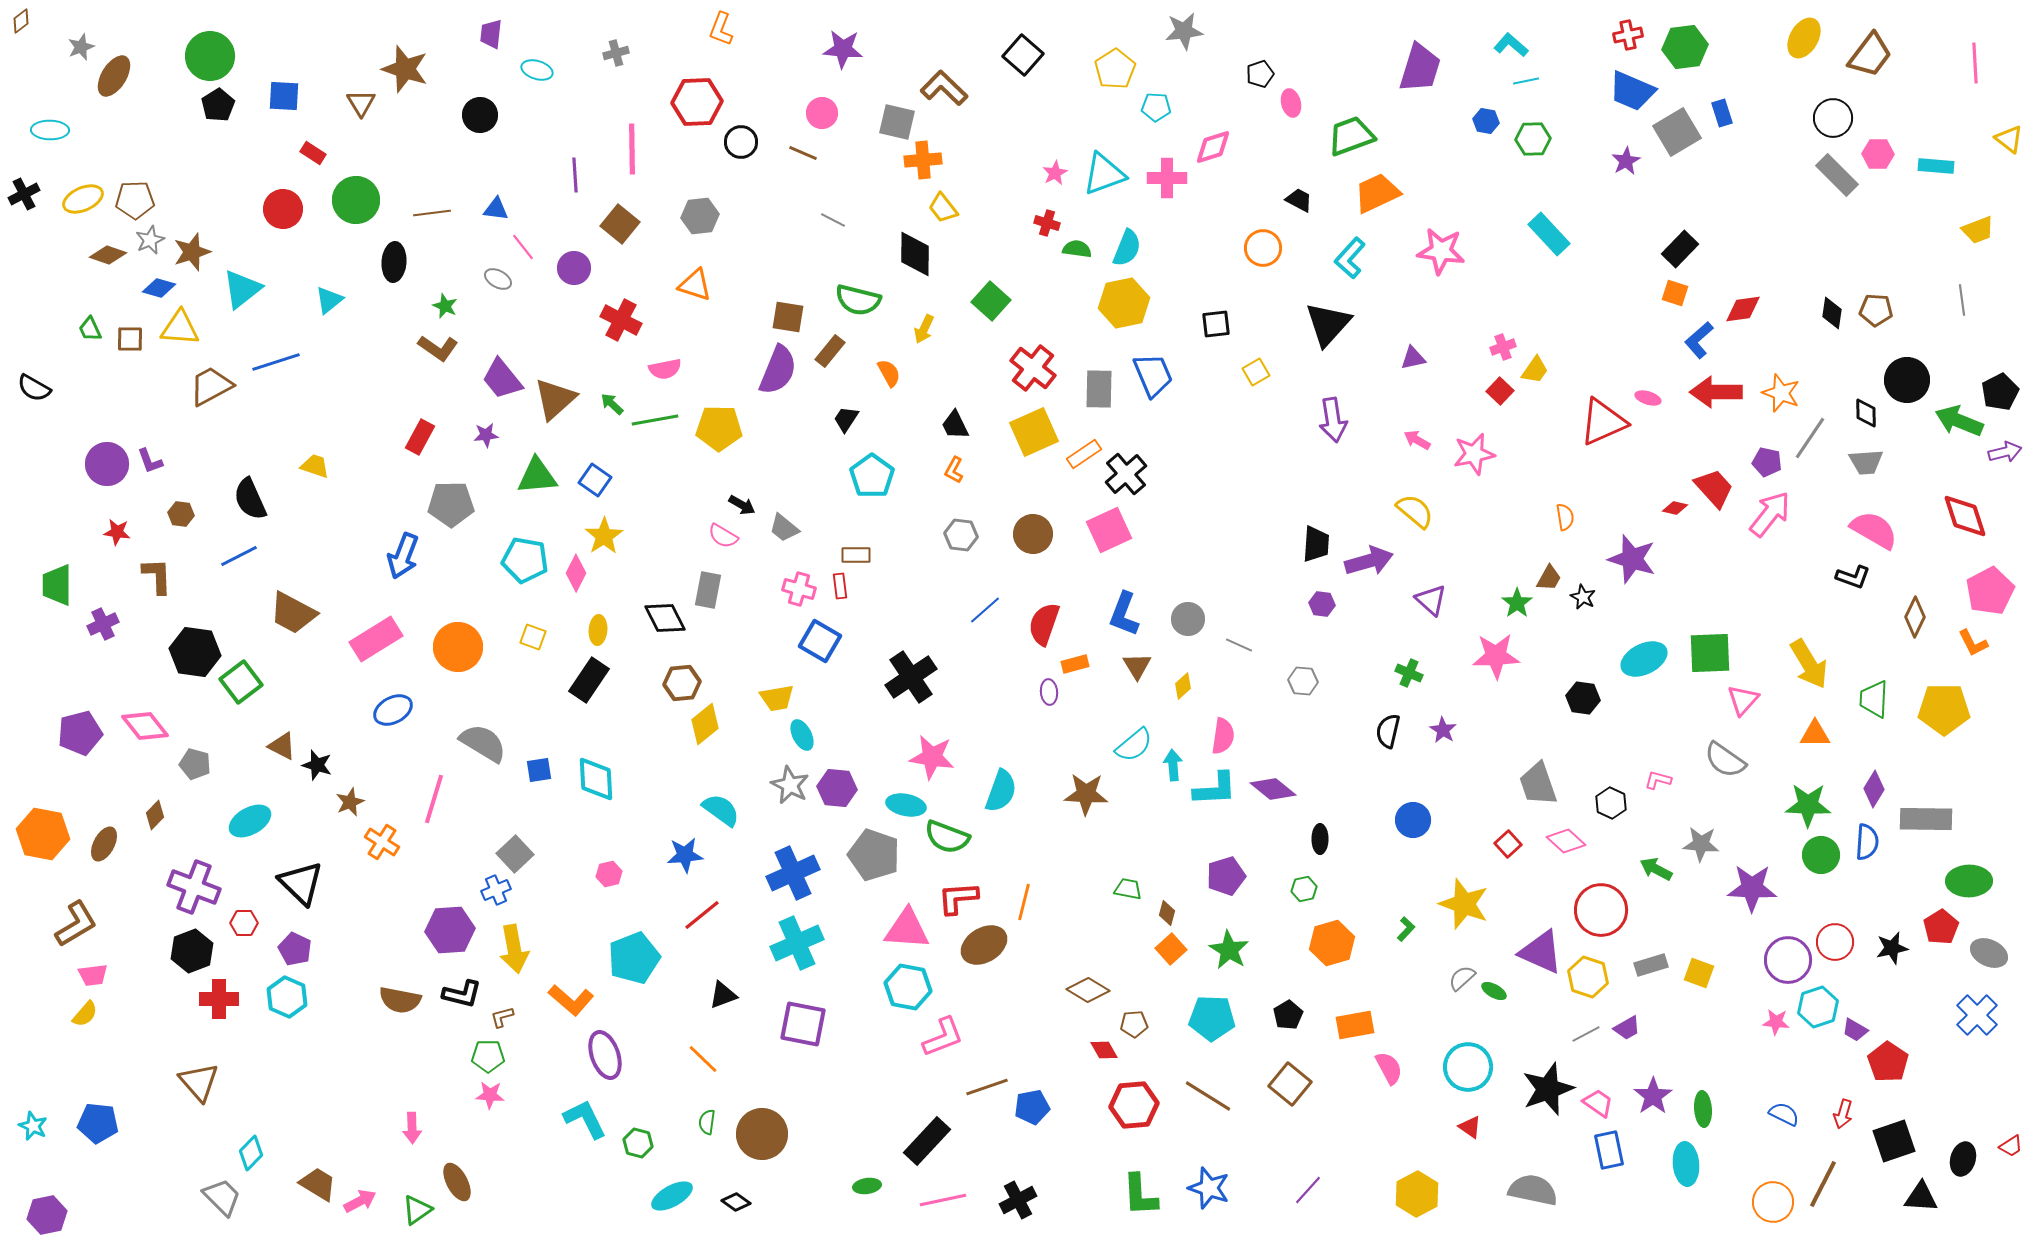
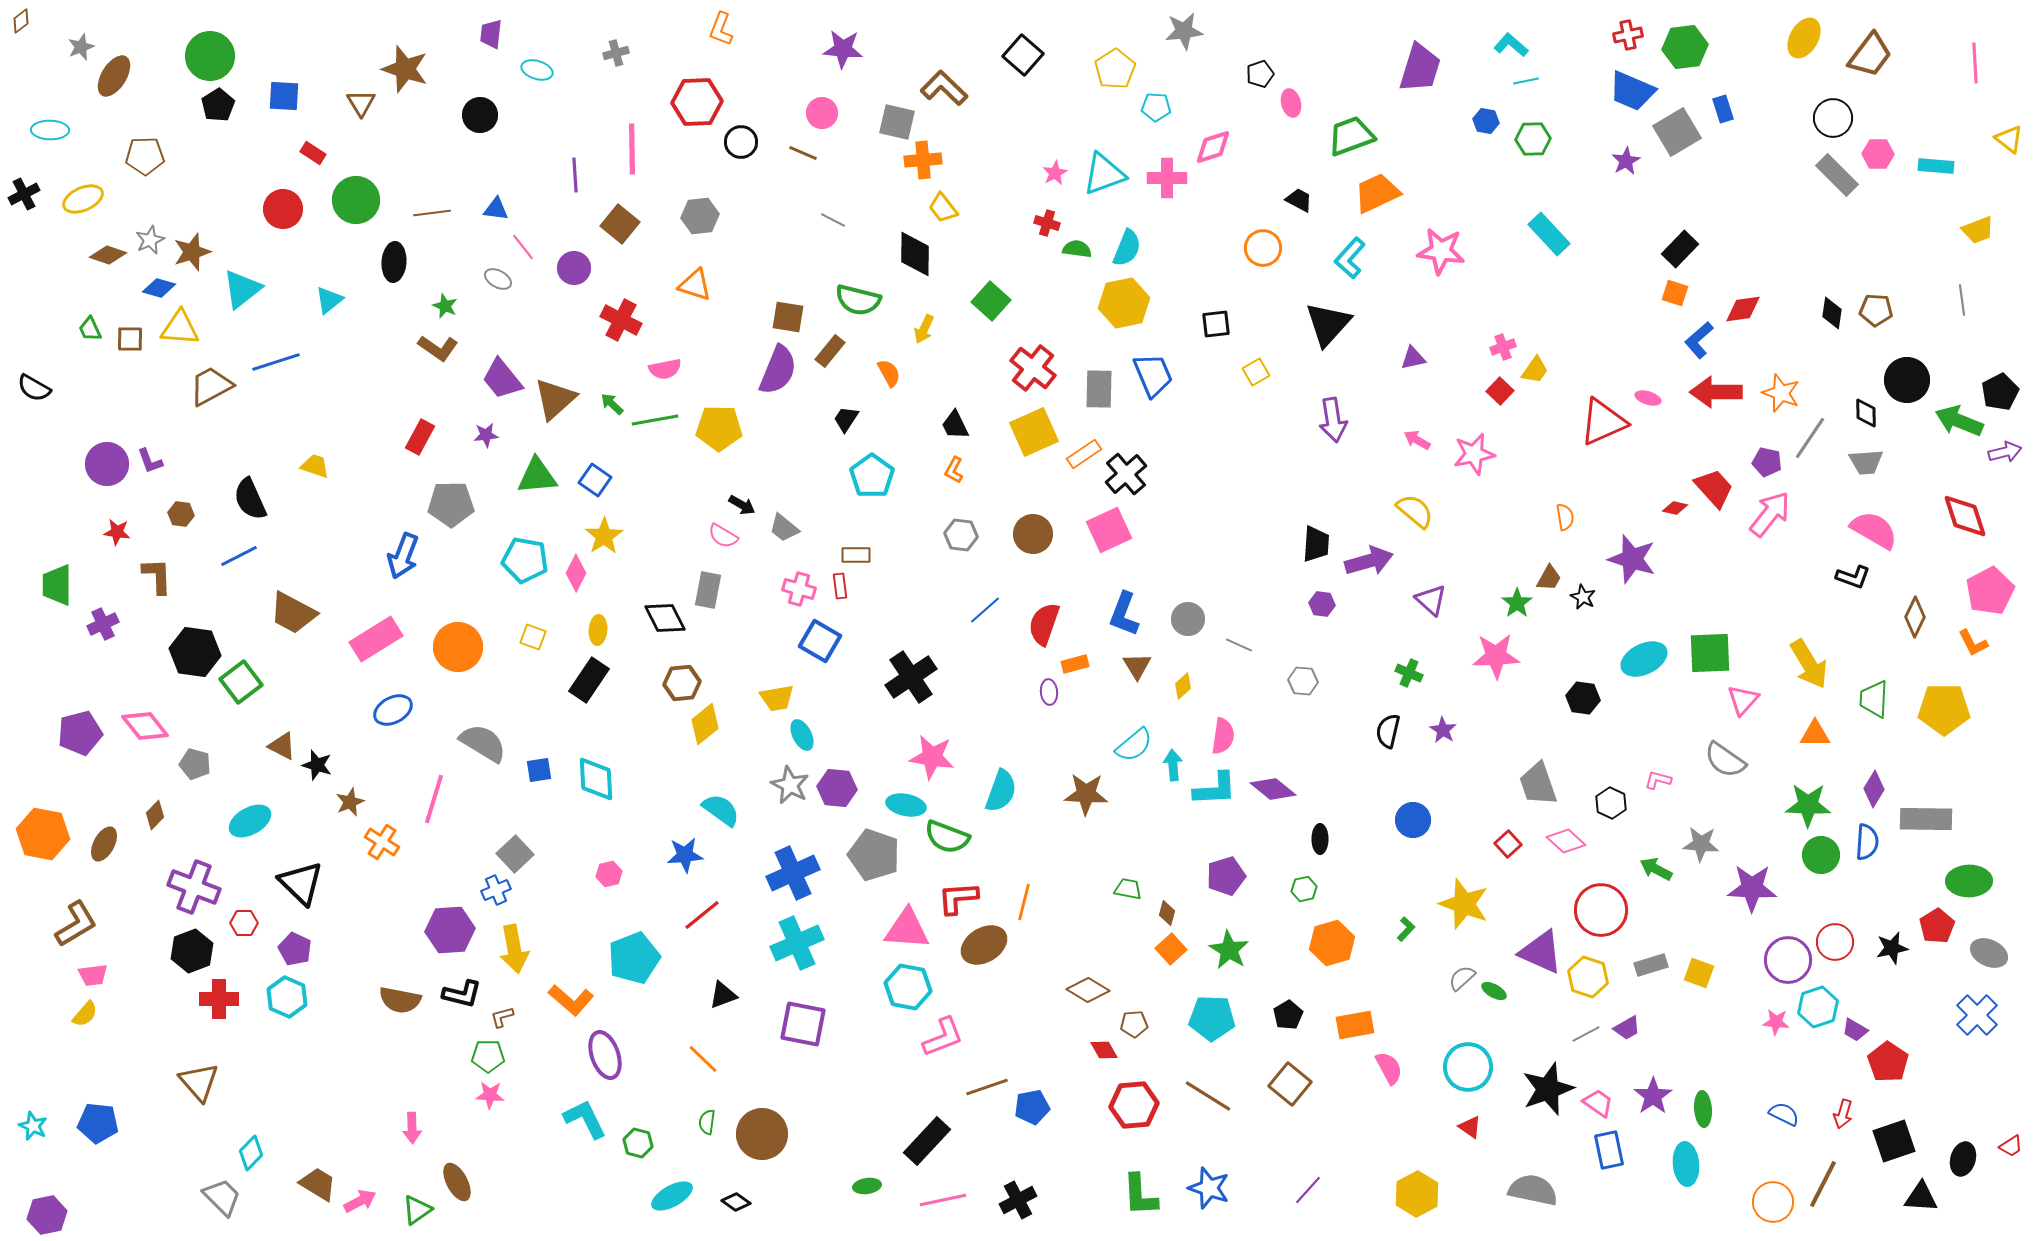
blue rectangle at (1722, 113): moved 1 px right, 4 px up
brown pentagon at (135, 200): moved 10 px right, 44 px up
red pentagon at (1941, 927): moved 4 px left, 1 px up
